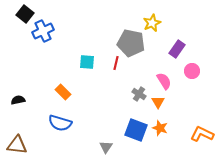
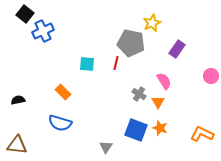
cyan square: moved 2 px down
pink circle: moved 19 px right, 5 px down
